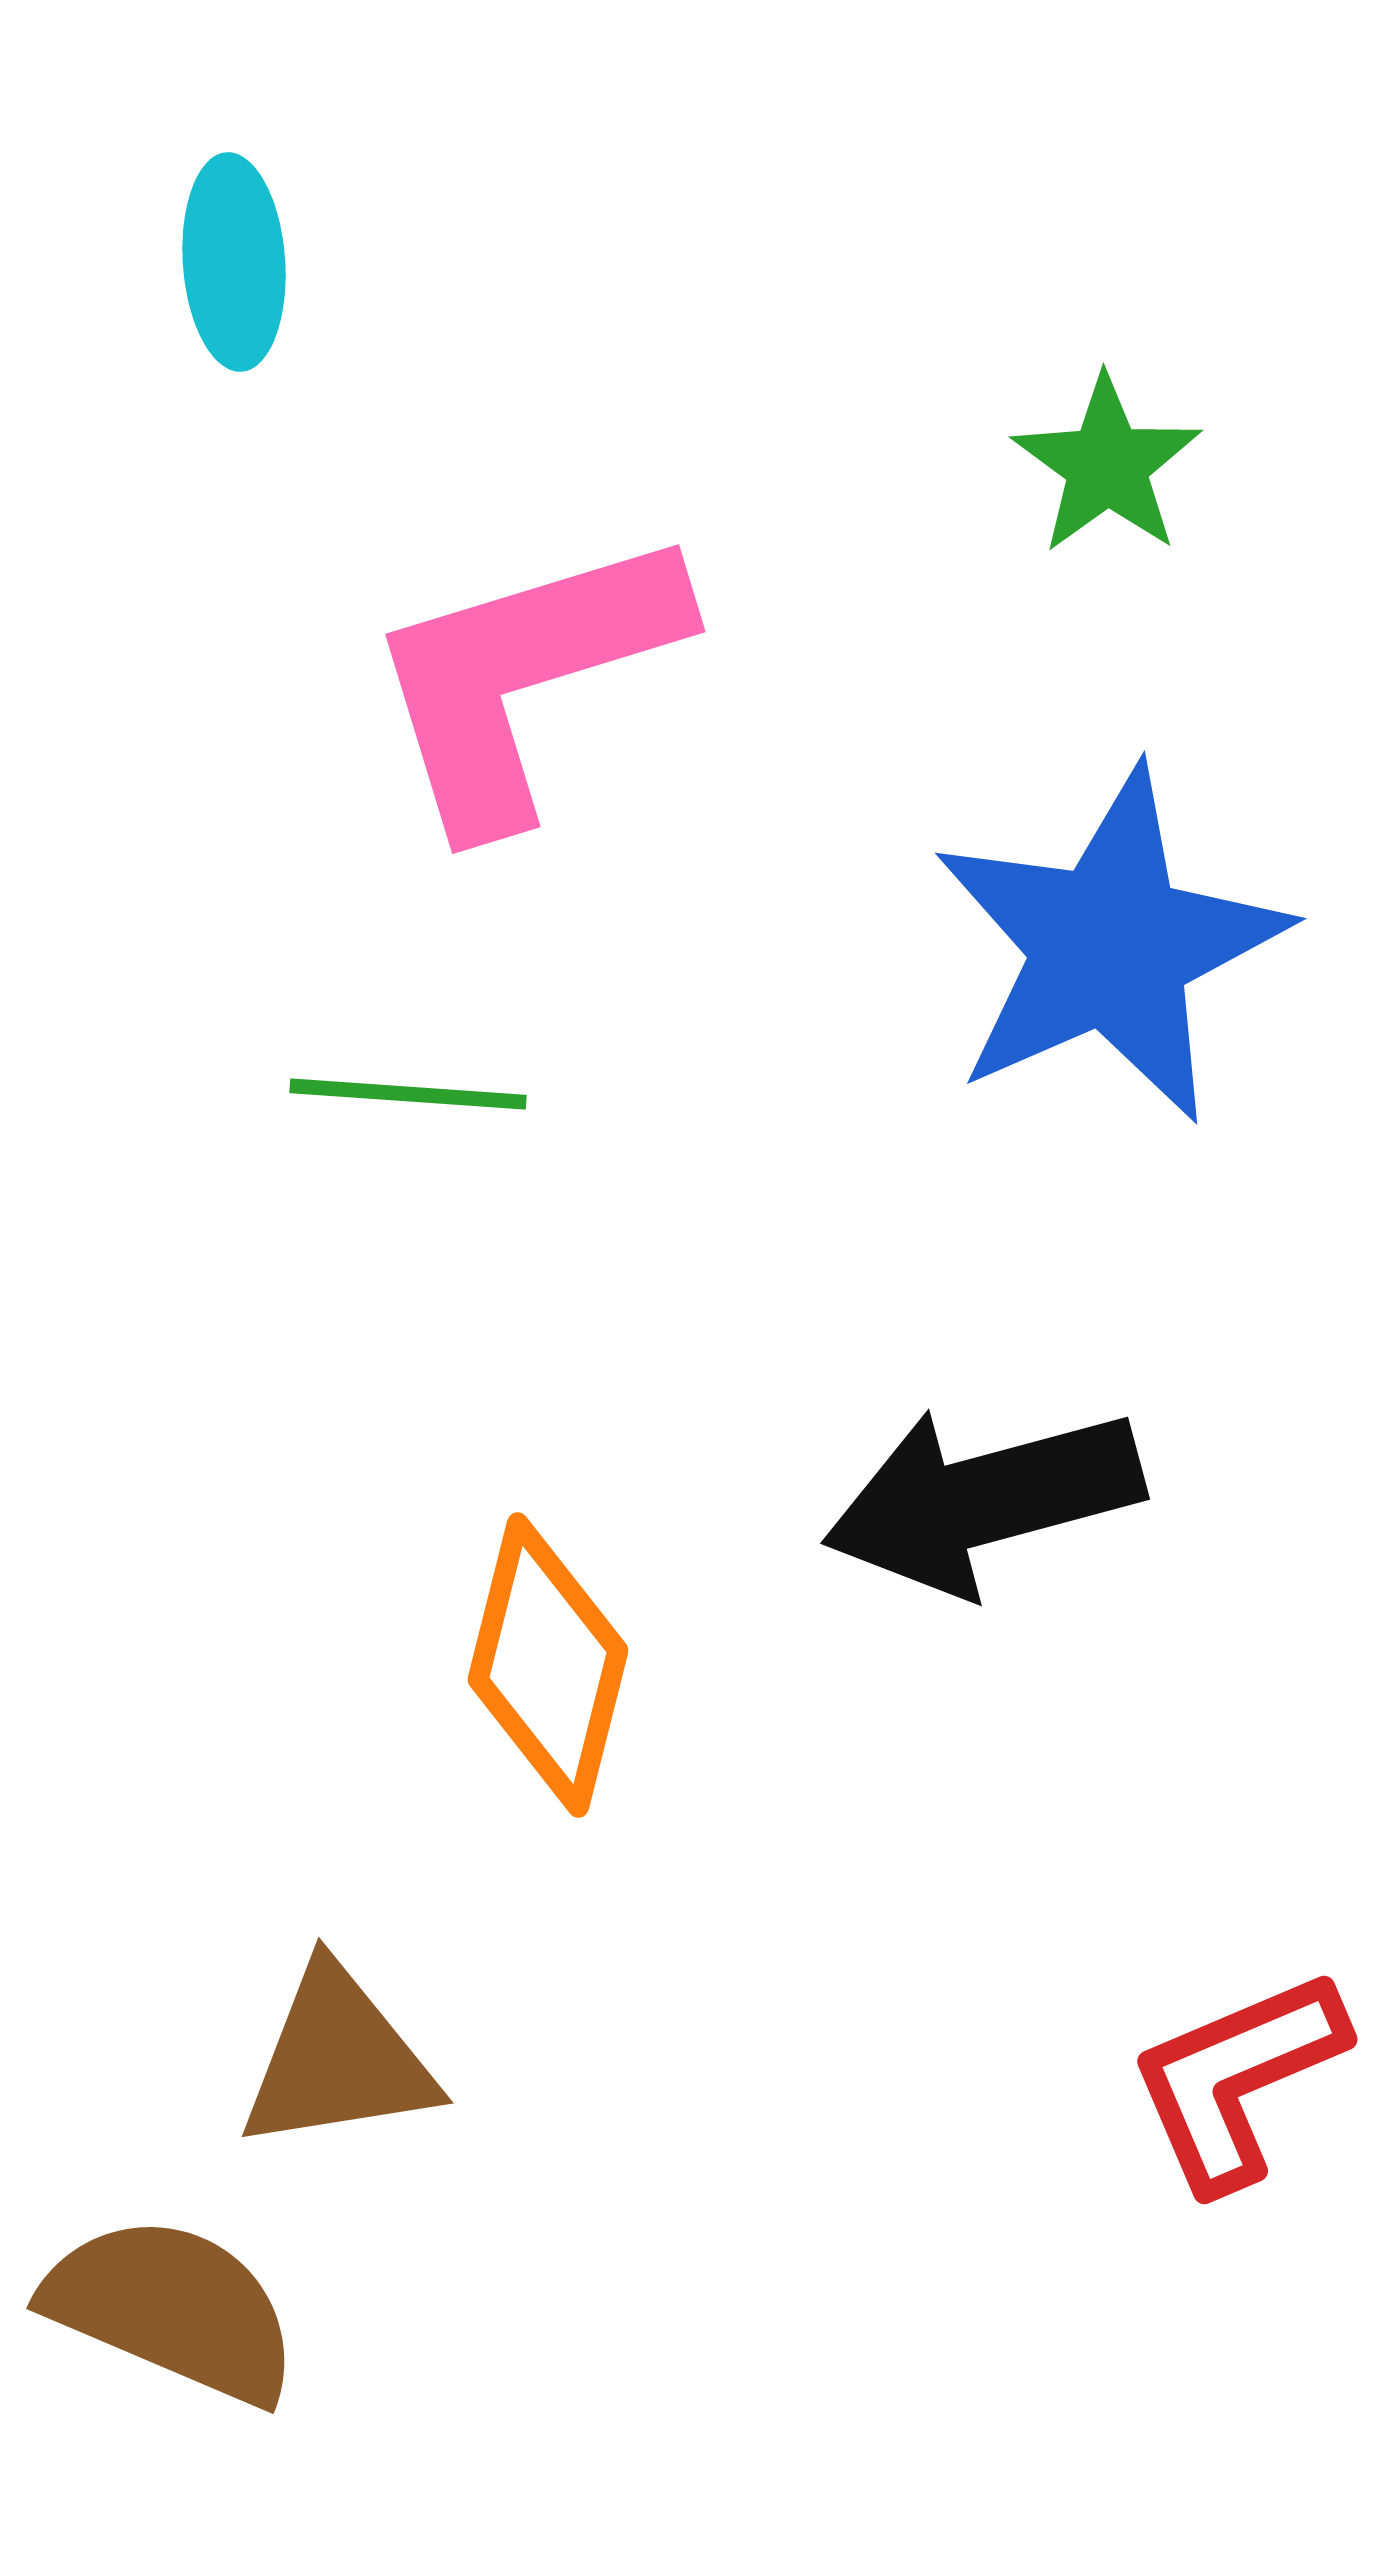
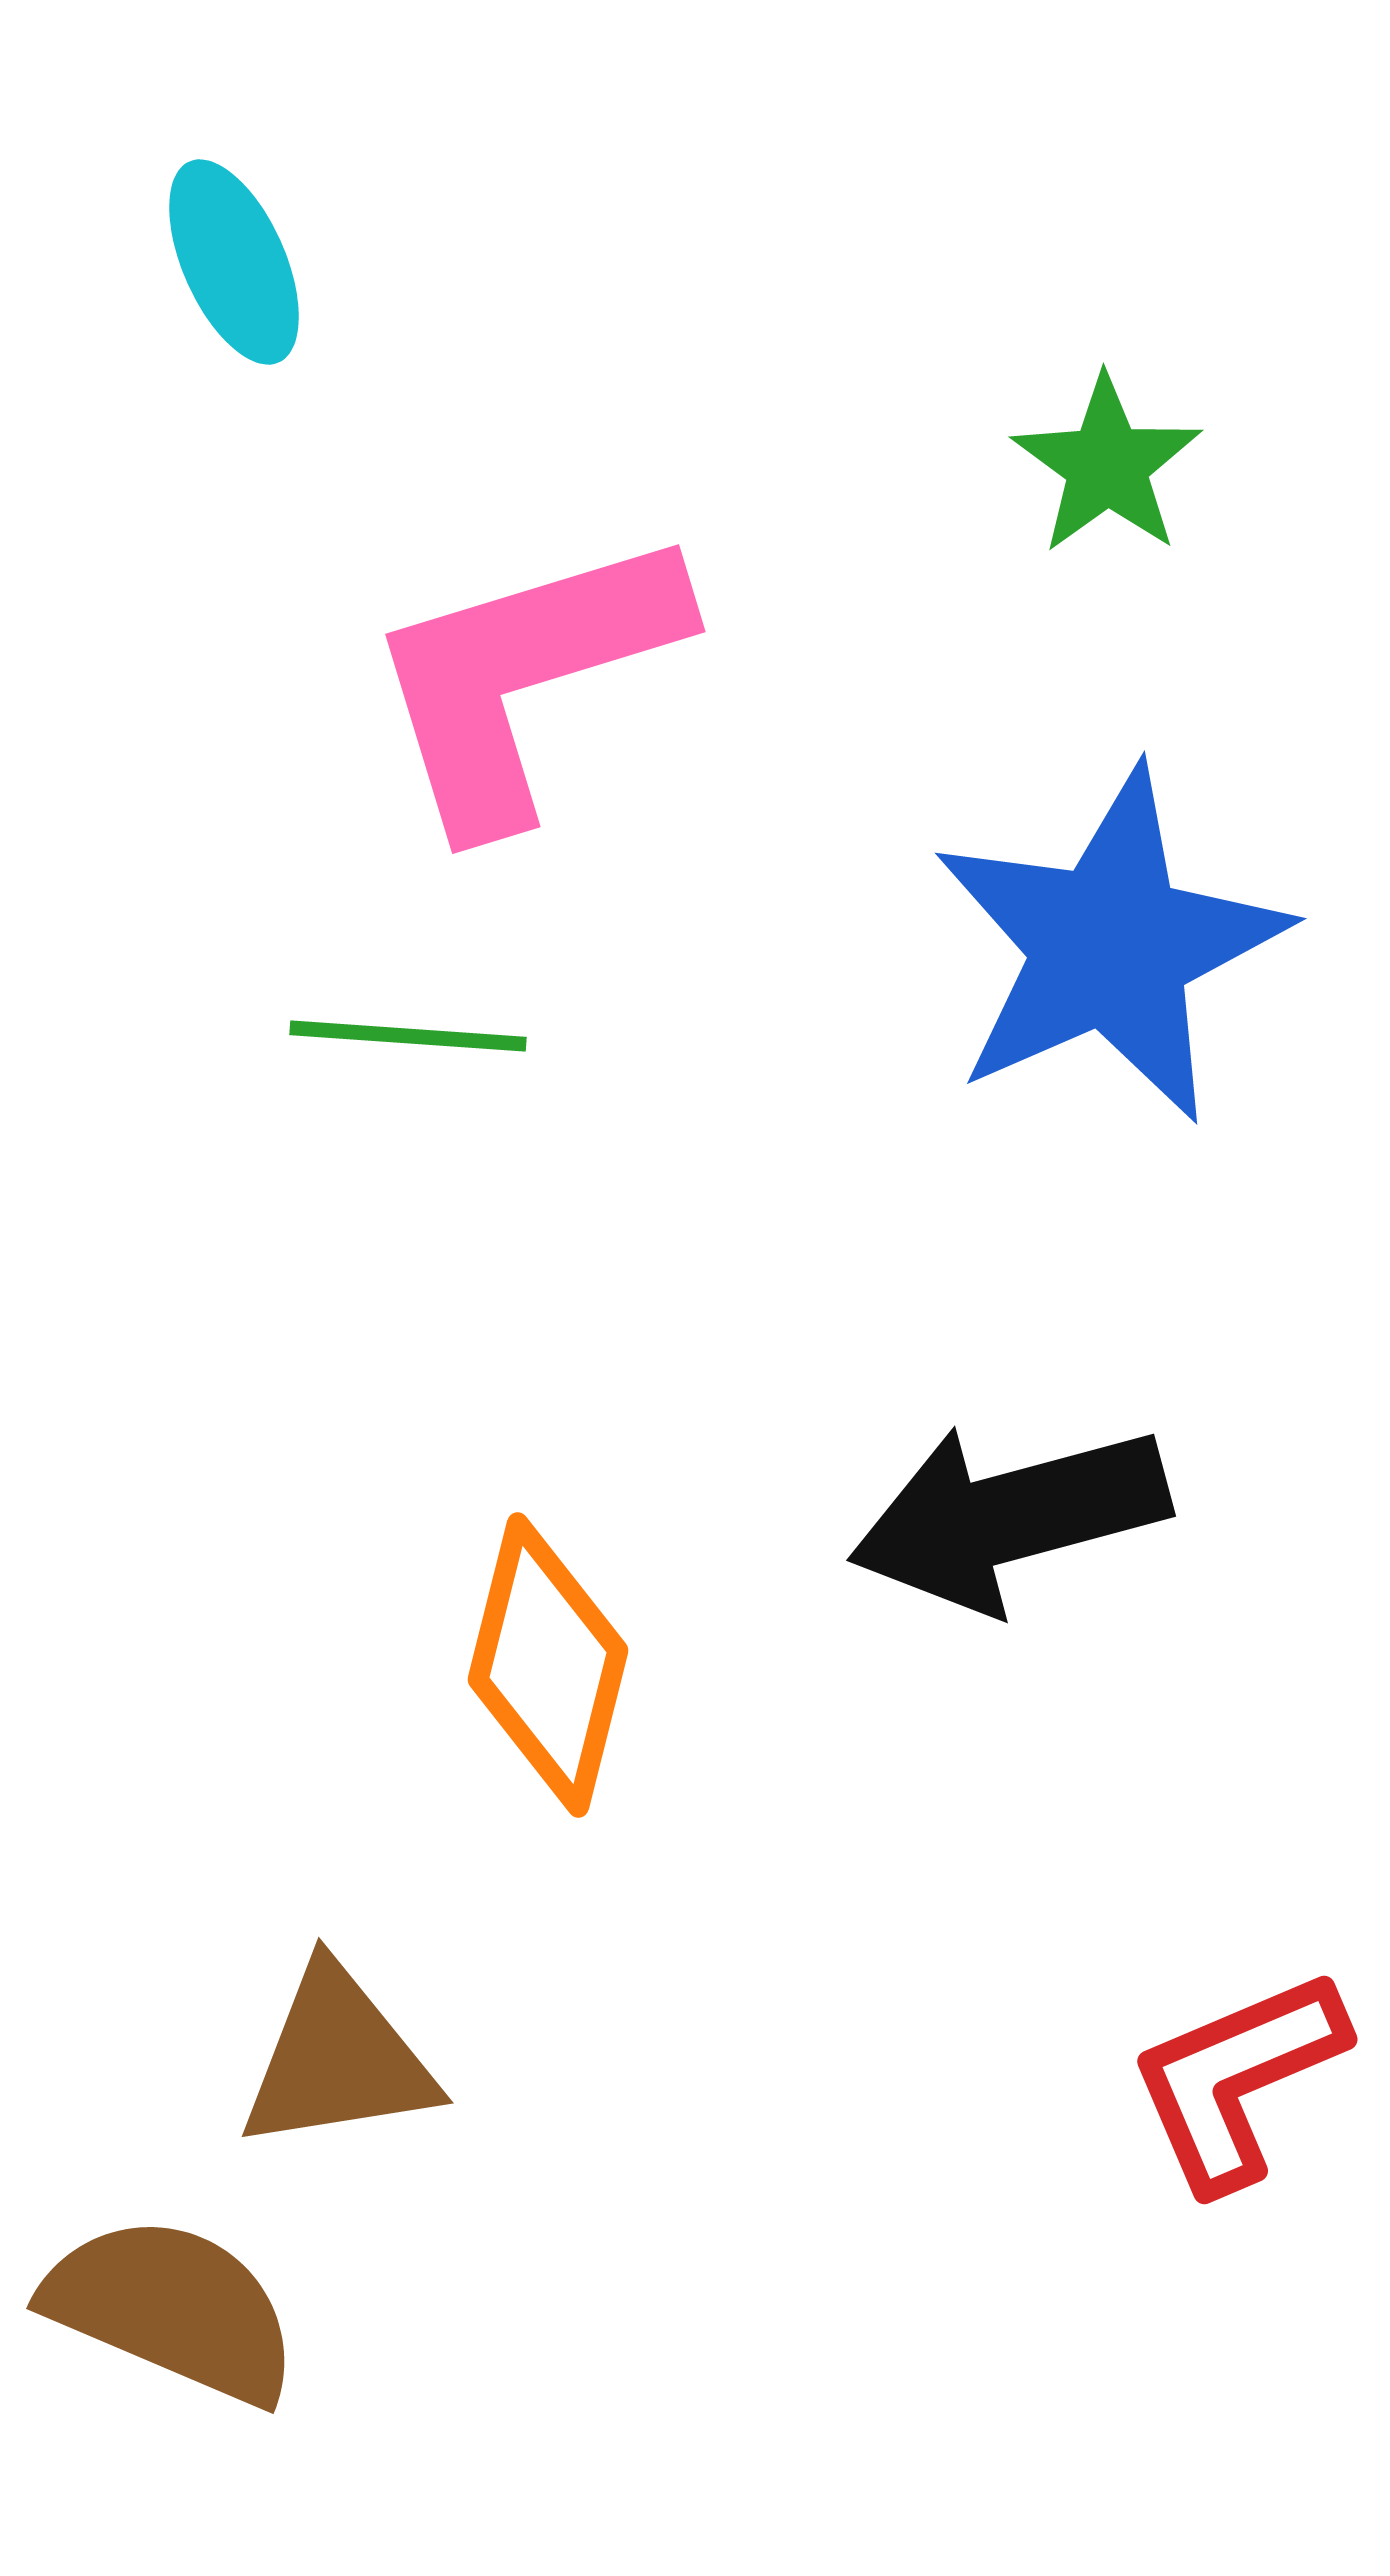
cyan ellipse: rotated 20 degrees counterclockwise
green line: moved 58 px up
black arrow: moved 26 px right, 17 px down
